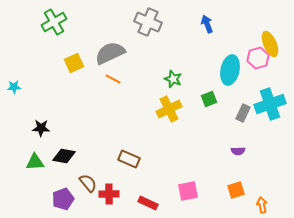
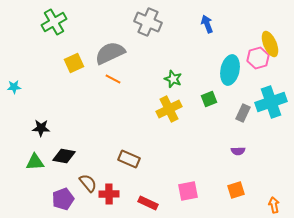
cyan cross: moved 1 px right, 2 px up
orange arrow: moved 12 px right
